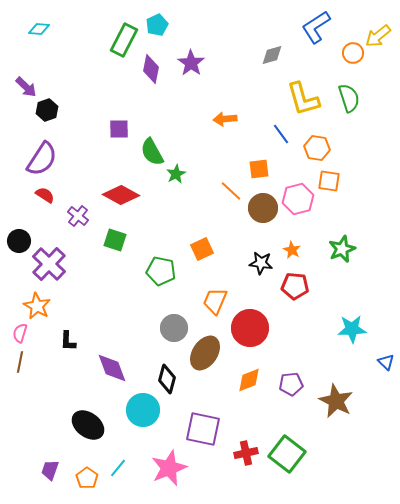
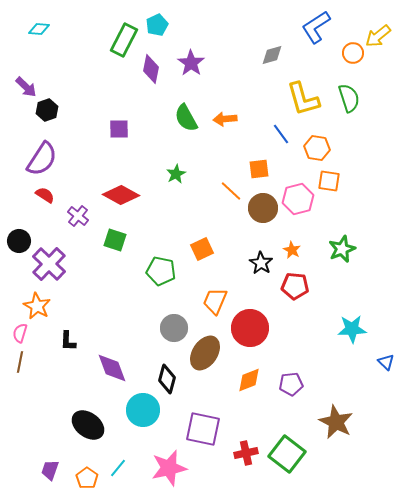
green semicircle at (152, 152): moved 34 px right, 34 px up
black star at (261, 263): rotated 25 degrees clockwise
brown star at (336, 401): moved 21 px down
pink star at (169, 468): rotated 9 degrees clockwise
